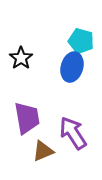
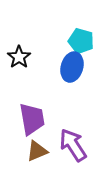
black star: moved 2 px left, 1 px up
purple trapezoid: moved 5 px right, 1 px down
purple arrow: moved 12 px down
brown triangle: moved 6 px left
